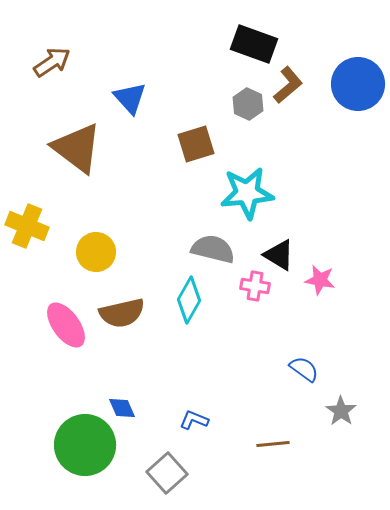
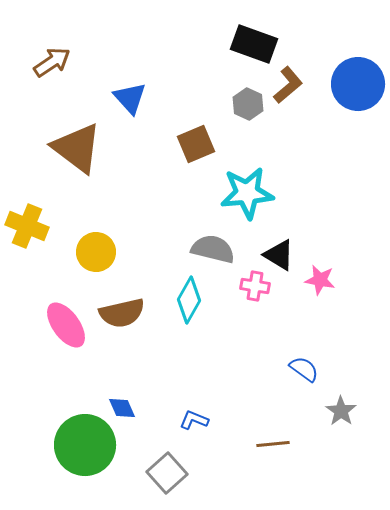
brown square: rotated 6 degrees counterclockwise
